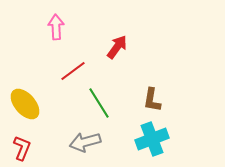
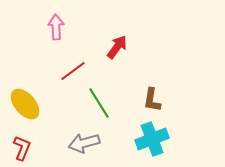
gray arrow: moved 1 px left, 1 px down
